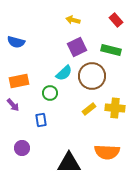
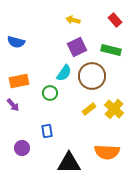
red rectangle: moved 1 px left
cyan semicircle: rotated 12 degrees counterclockwise
yellow cross: moved 1 px left, 1 px down; rotated 36 degrees clockwise
blue rectangle: moved 6 px right, 11 px down
